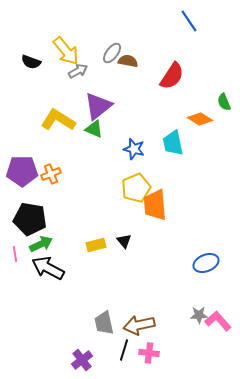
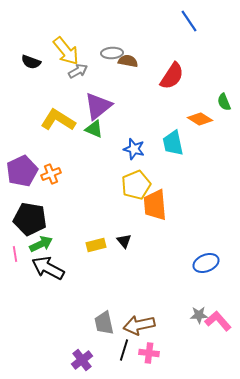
gray ellipse: rotated 50 degrees clockwise
purple pentagon: rotated 24 degrees counterclockwise
yellow pentagon: moved 3 px up
